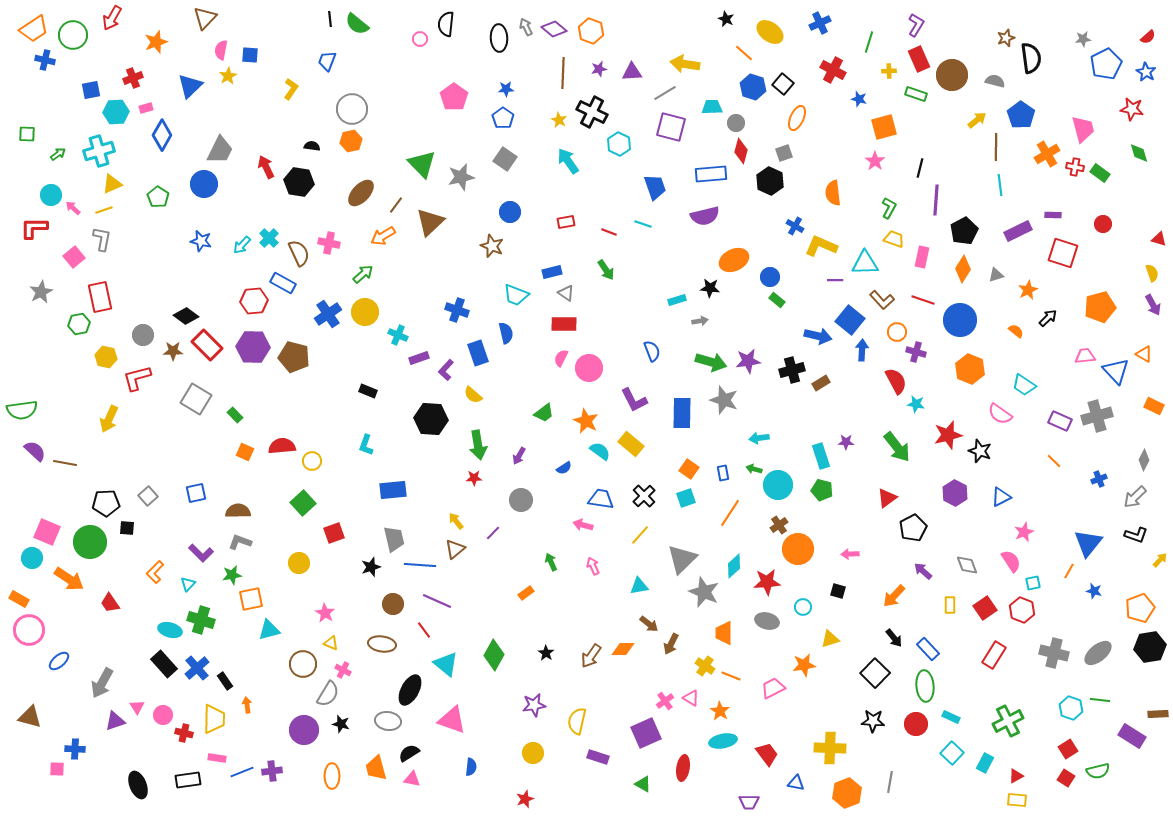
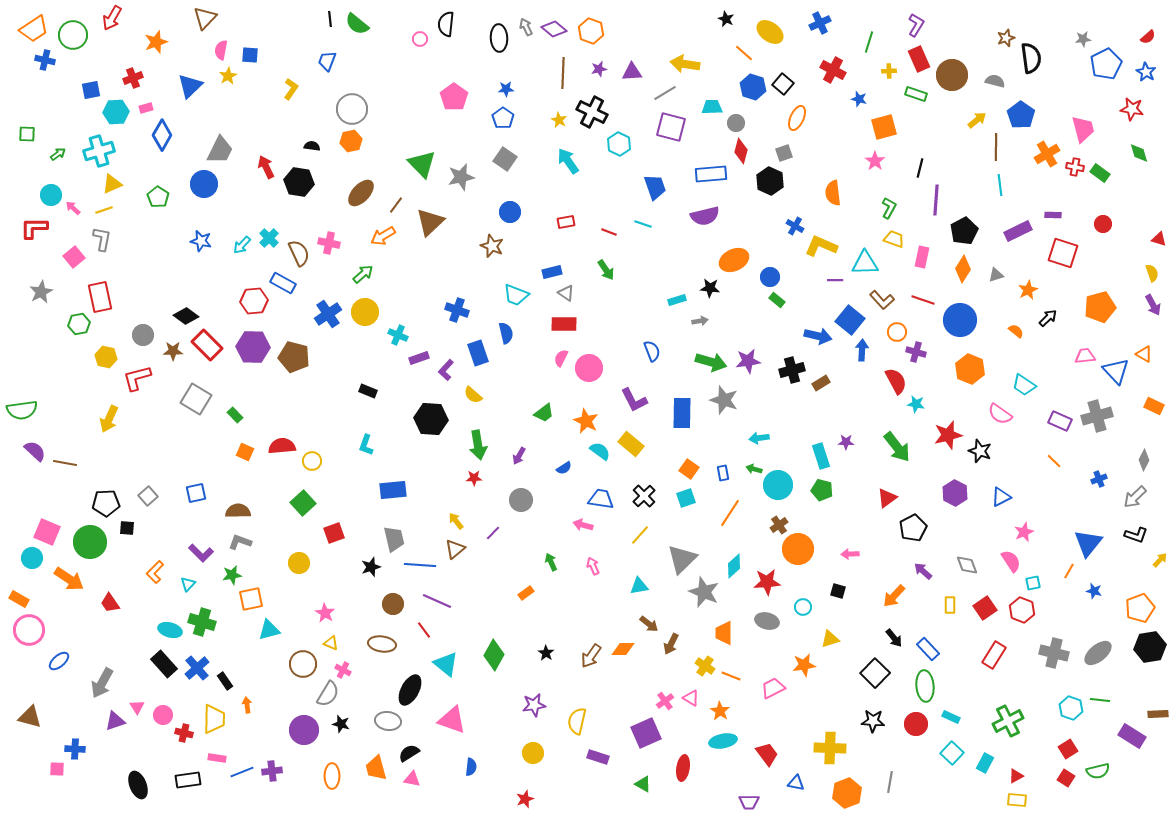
green cross at (201, 620): moved 1 px right, 2 px down
